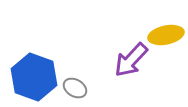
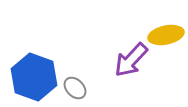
gray ellipse: rotated 15 degrees clockwise
